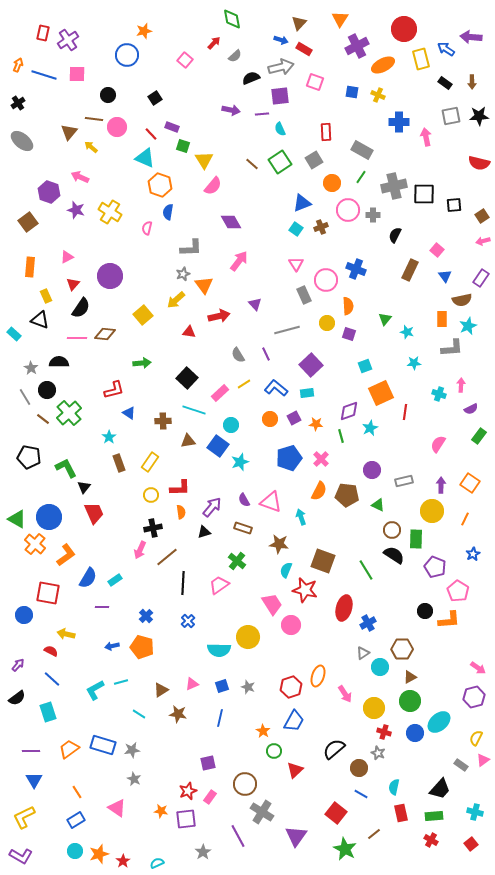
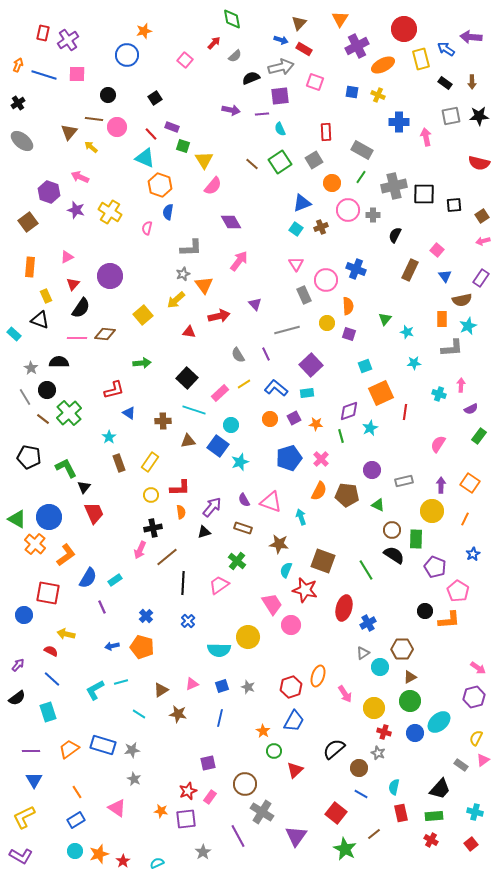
purple line at (102, 607): rotated 64 degrees clockwise
